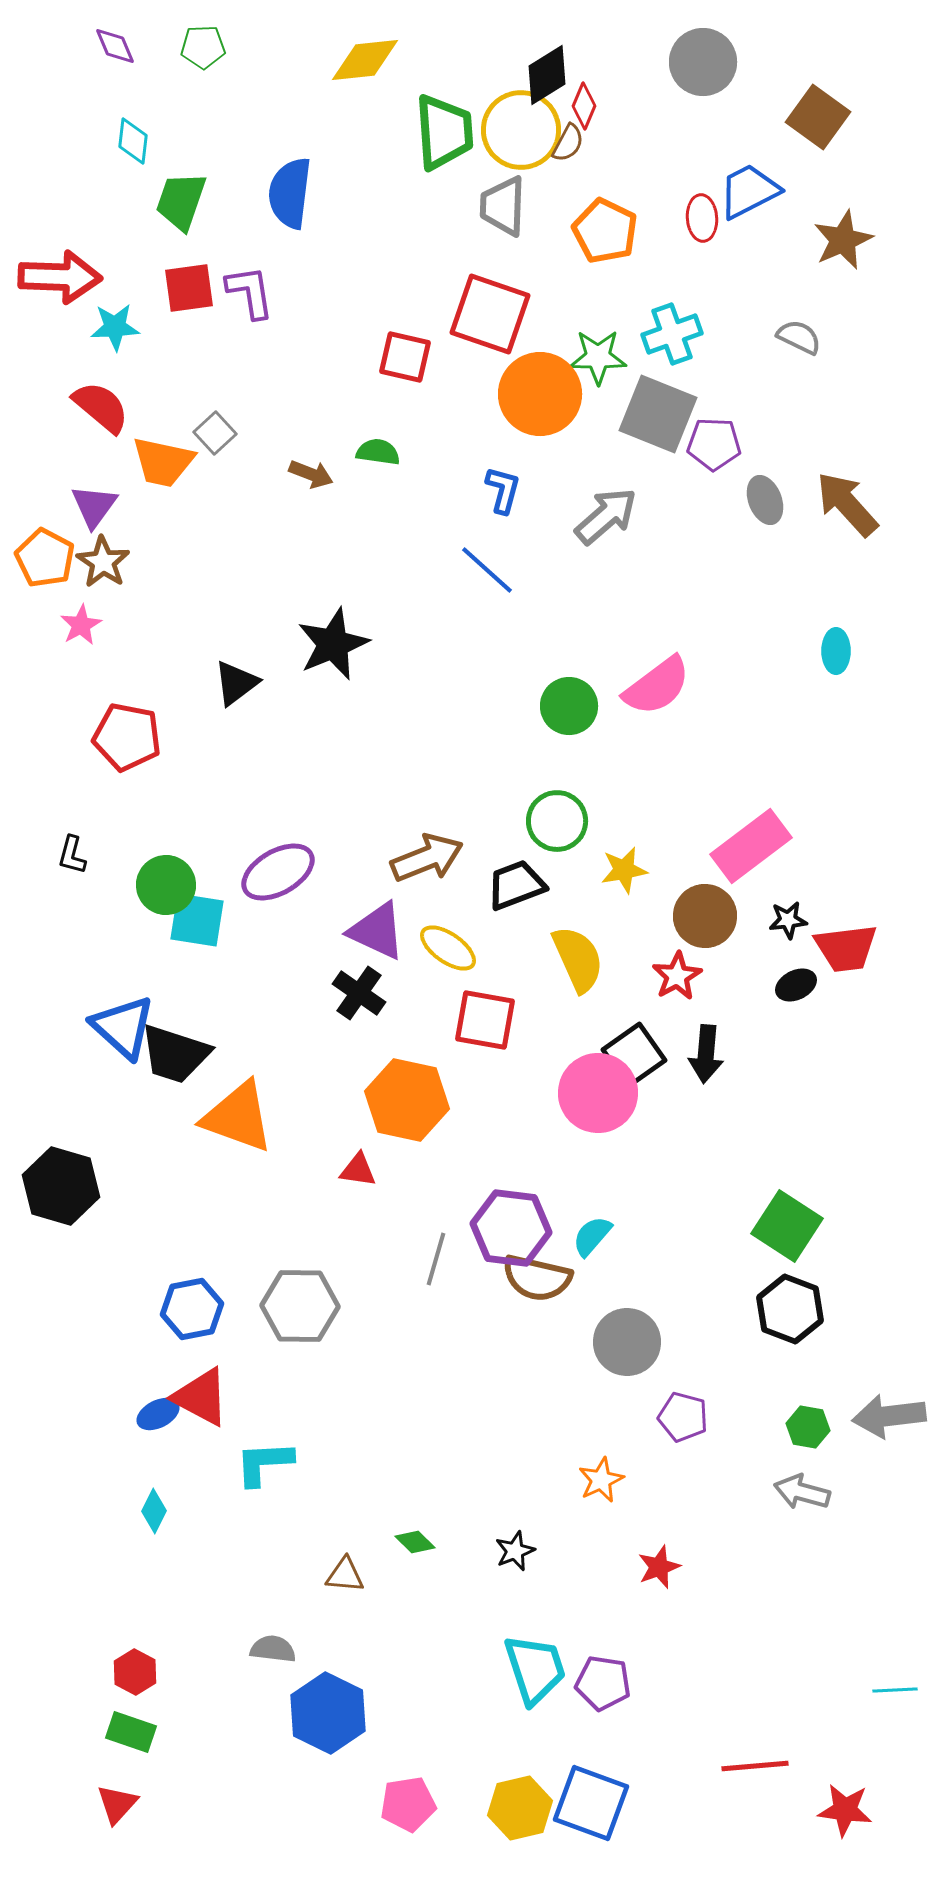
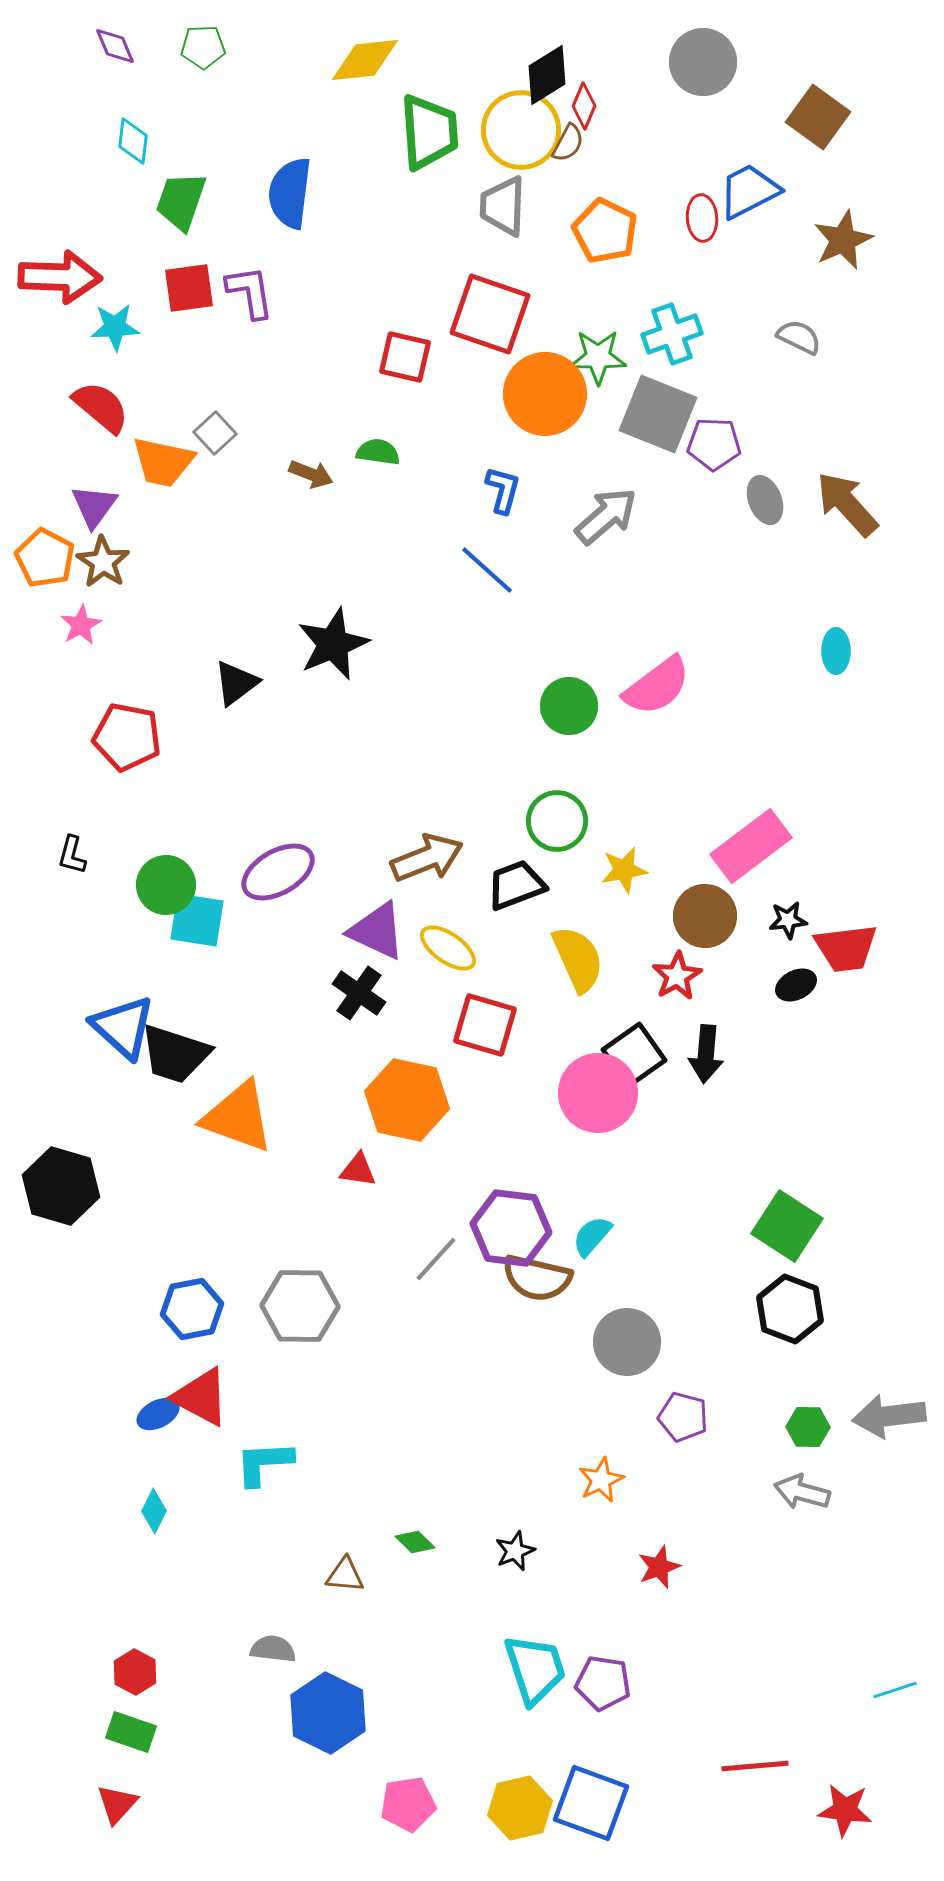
green trapezoid at (444, 132): moved 15 px left
orange circle at (540, 394): moved 5 px right
red square at (485, 1020): moved 5 px down; rotated 6 degrees clockwise
gray line at (436, 1259): rotated 26 degrees clockwise
green hexagon at (808, 1427): rotated 9 degrees counterclockwise
cyan line at (895, 1690): rotated 15 degrees counterclockwise
